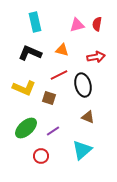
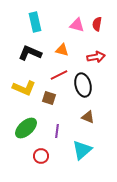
pink triangle: rotated 28 degrees clockwise
purple line: moved 4 px right; rotated 48 degrees counterclockwise
